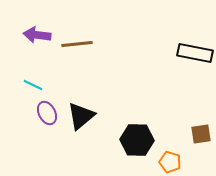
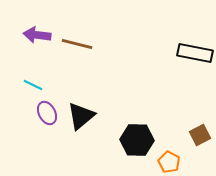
brown line: rotated 20 degrees clockwise
brown square: moved 1 px left, 1 px down; rotated 20 degrees counterclockwise
orange pentagon: moved 1 px left; rotated 10 degrees clockwise
